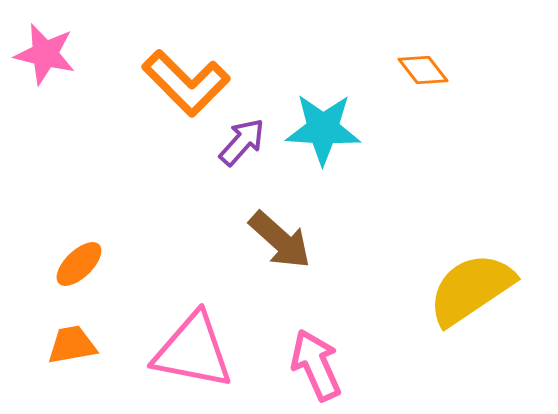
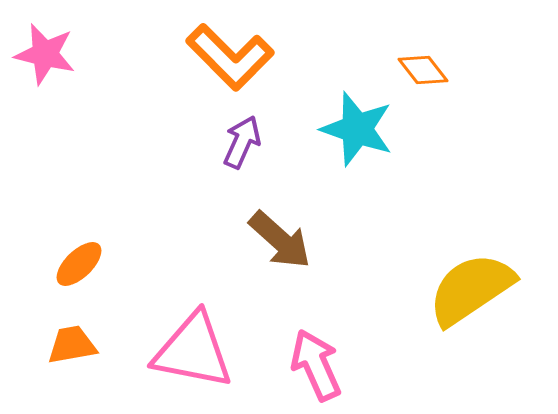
orange L-shape: moved 44 px right, 26 px up
cyan star: moved 34 px right; rotated 16 degrees clockwise
purple arrow: rotated 18 degrees counterclockwise
